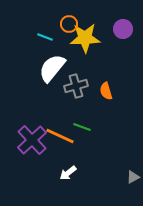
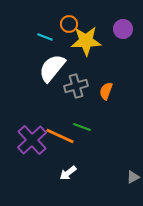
yellow star: moved 1 px right, 3 px down
orange semicircle: rotated 36 degrees clockwise
